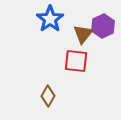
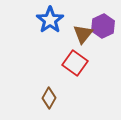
blue star: moved 1 px down
red square: moved 1 px left, 2 px down; rotated 30 degrees clockwise
brown diamond: moved 1 px right, 2 px down
